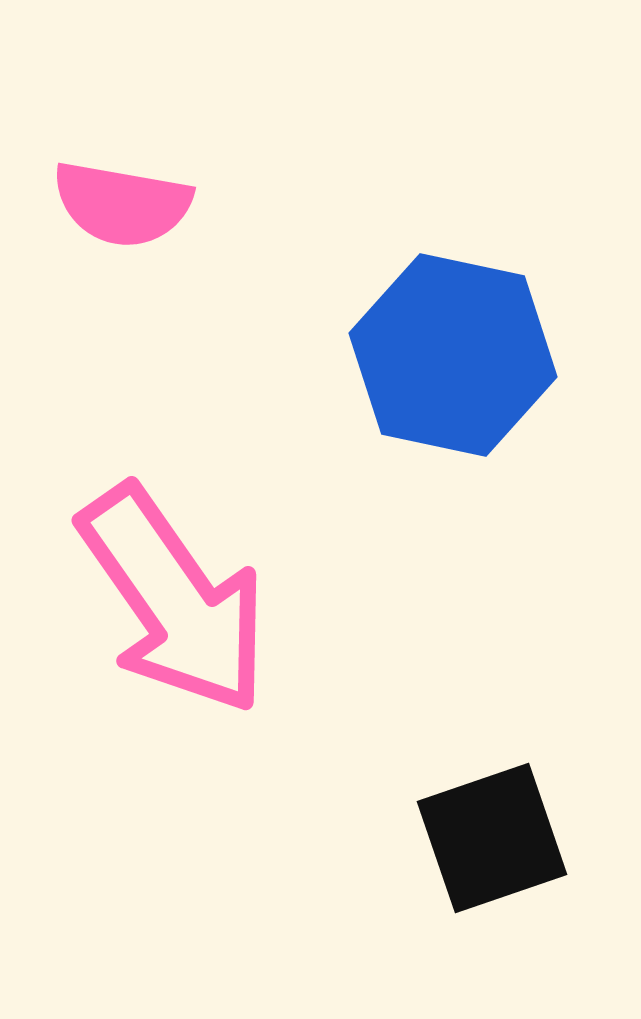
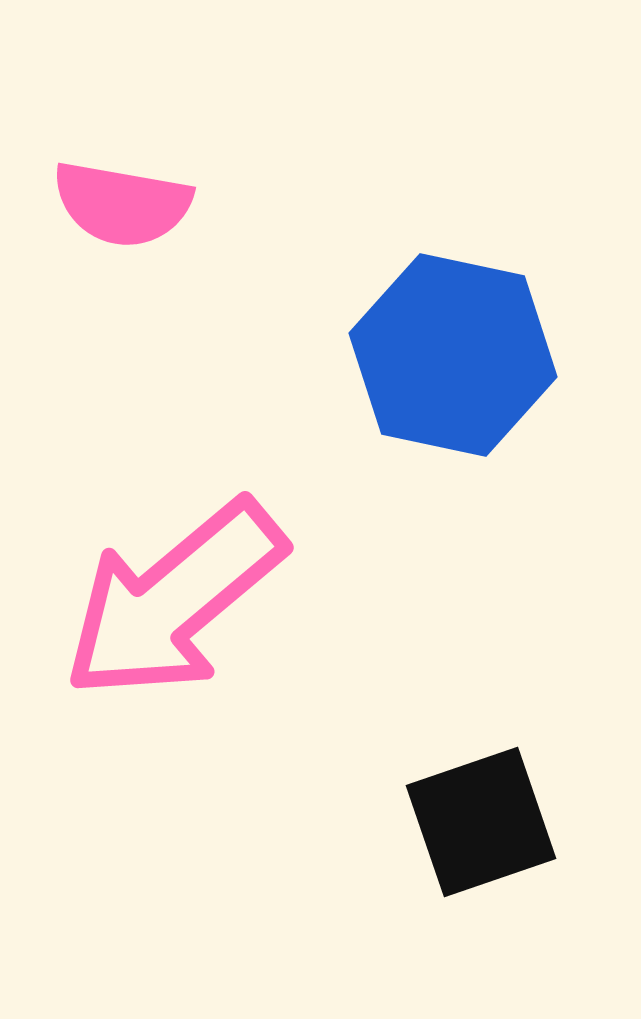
pink arrow: rotated 85 degrees clockwise
black square: moved 11 px left, 16 px up
